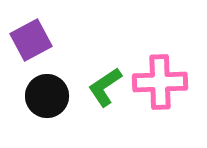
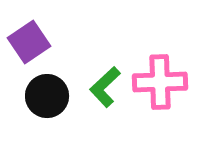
purple square: moved 2 px left, 2 px down; rotated 6 degrees counterclockwise
green L-shape: rotated 9 degrees counterclockwise
